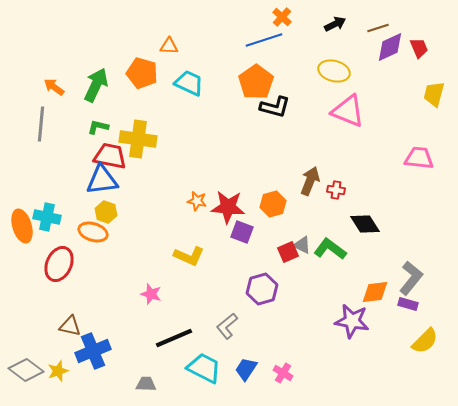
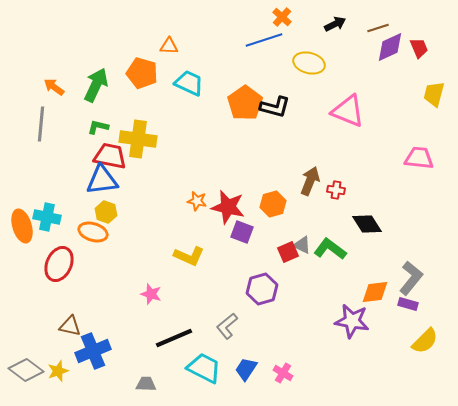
yellow ellipse at (334, 71): moved 25 px left, 8 px up
orange pentagon at (256, 82): moved 11 px left, 21 px down
red star at (228, 207): rotated 8 degrees clockwise
black diamond at (365, 224): moved 2 px right
